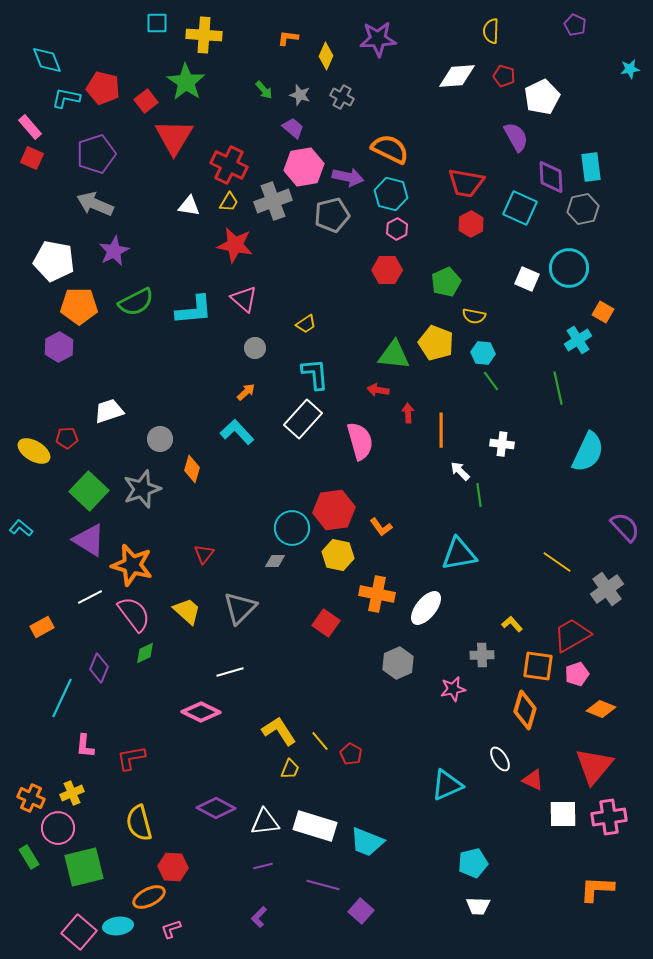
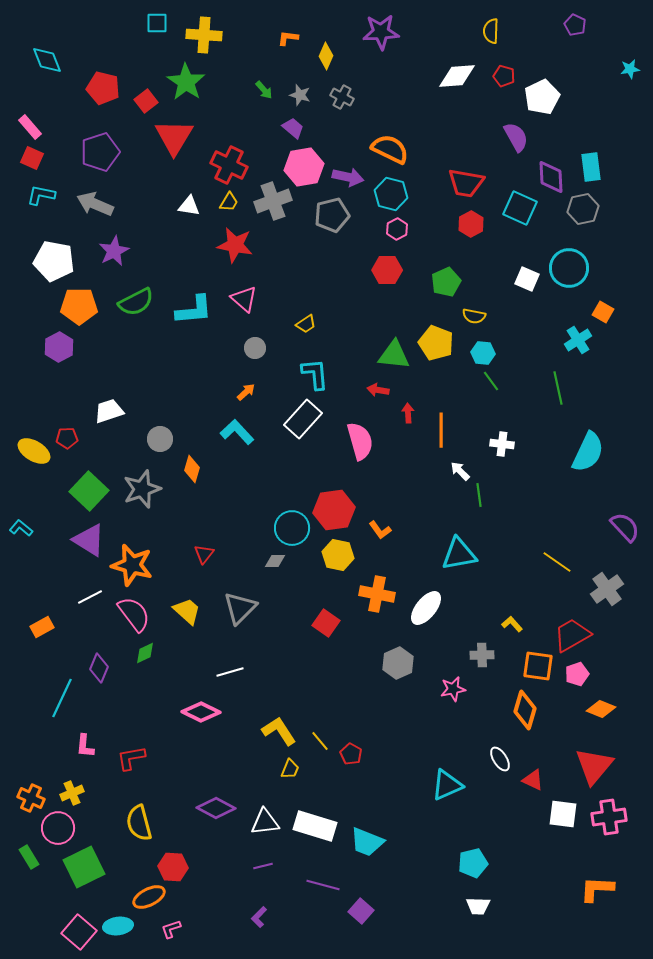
purple star at (378, 39): moved 3 px right, 7 px up
cyan L-shape at (66, 98): moved 25 px left, 97 px down
purple pentagon at (96, 154): moved 4 px right, 2 px up
orange L-shape at (381, 527): moved 1 px left, 3 px down
white square at (563, 814): rotated 8 degrees clockwise
green square at (84, 867): rotated 12 degrees counterclockwise
